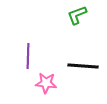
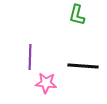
green L-shape: rotated 55 degrees counterclockwise
purple line: moved 2 px right, 1 px down
